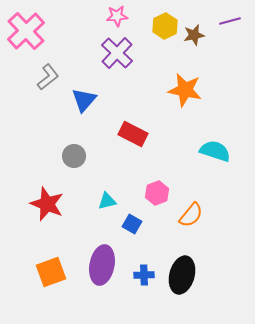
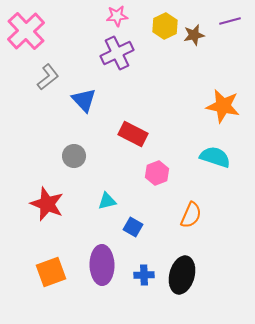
purple cross: rotated 20 degrees clockwise
orange star: moved 38 px right, 16 px down
blue triangle: rotated 24 degrees counterclockwise
cyan semicircle: moved 6 px down
pink hexagon: moved 20 px up
orange semicircle: rotated 16 degrees counterclockwise
blue square: moved 1 px right, 3 px down
purple ellipse: rotated 12 degrees counterclockwise
